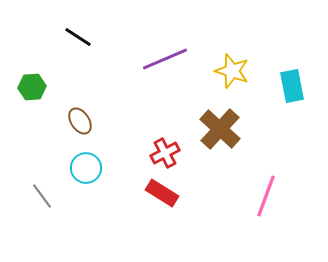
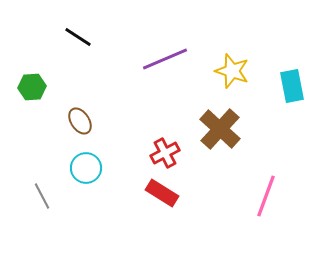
gray line: rotated 8 degrees clockwise
